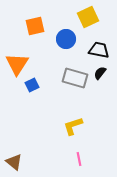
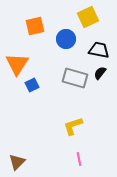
brown triangle: moved 3 px right; rotated 36 degrees clockwise
